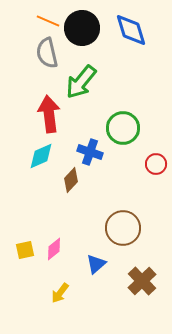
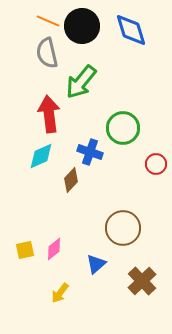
black circle: moved 2 px up
